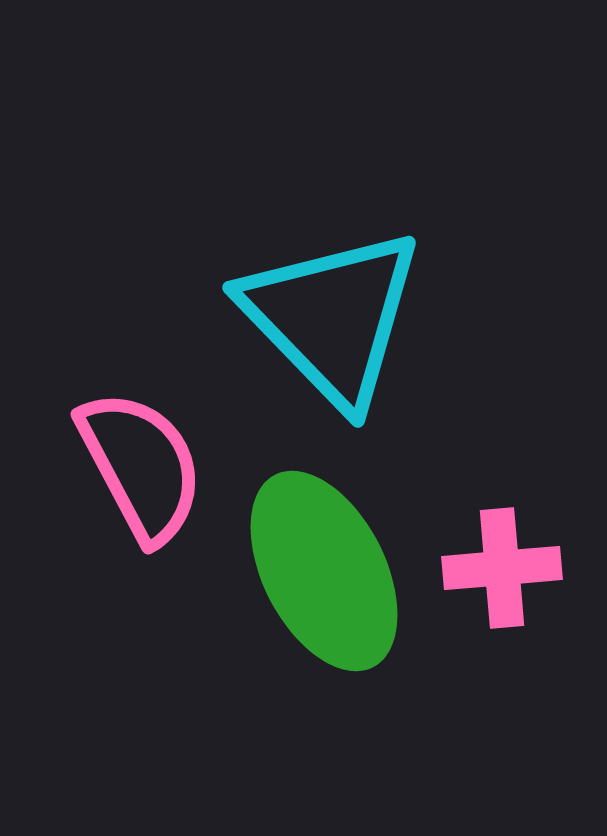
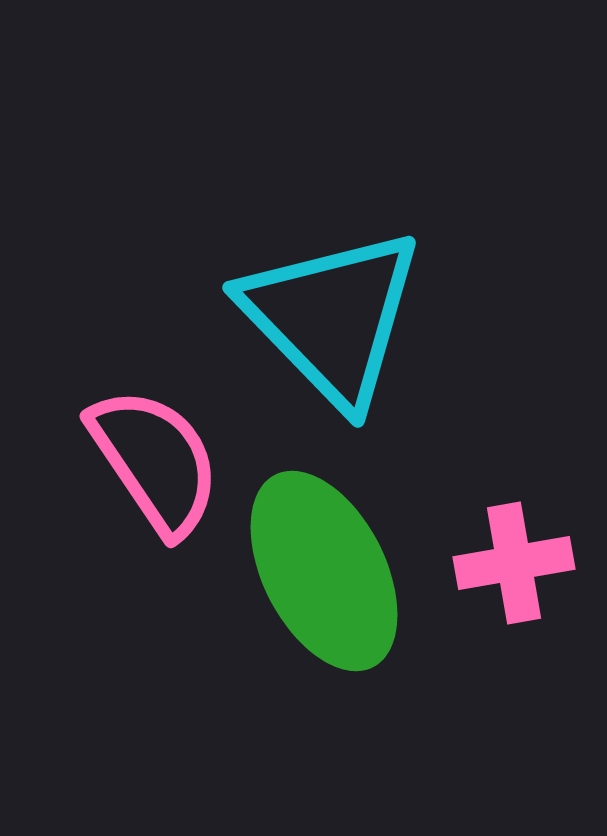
pink semicircle: moved 14 px right, 5 px up; rotated 6 degrees counterclockwise
pink cross: moved 12 px right, 5 px up; rotated 5 degrees counterclockwise
